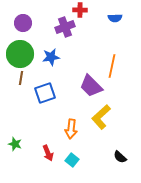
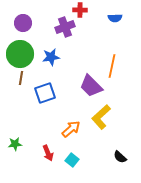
orange arrow: rotated 138 degrees counterclockwise
green star: rotated 24 degrees counterclockwise
